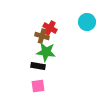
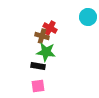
cyan circle: moved 1 px right, 5 px up
